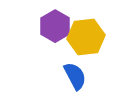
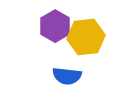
blue semicircle: moved 8 px left; rotated 124 degrees clockwise
